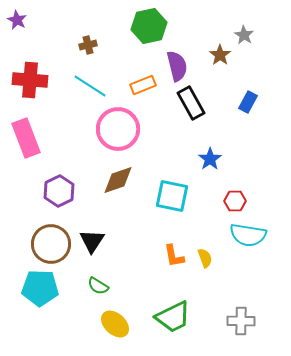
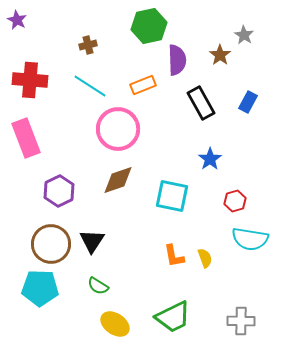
purple semicircle: moved 6 px up; rotated 12 degrees clockwise
black rectangle: moved 10 px right
red hexagon: rotated 15 degrees counterclockwise
cyan semicircle: moved 2 px right, 4 px down
yellow ellipse: rotated 8 degrees counterclockwise
